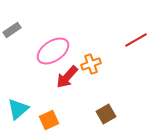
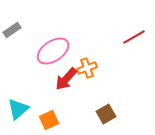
red line: moved 2 px left, 3 px up
orange cross: moved 4 px left, 4 px down
red arrow: moved 1 px left, 2 px down
